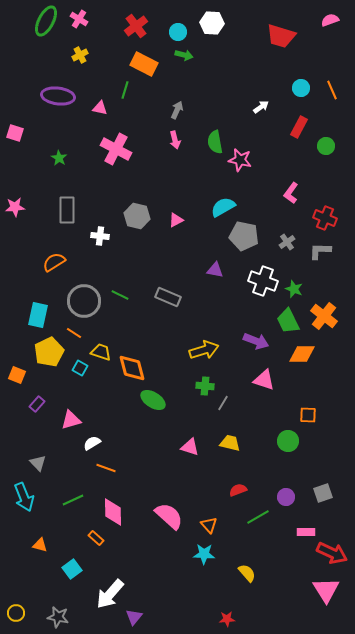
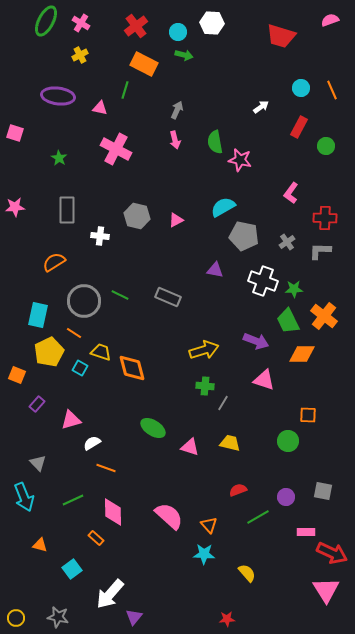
pink cross at (79, 19): moved 2 px right, 4 px down
red cross at (325, 218): rotated 20 degrees counterclockwise
green star at (294, 289): rotated 24 degrees counterclockwise
green ellipse at (153, 400): moved 28 px down
gray square at (323, 493): moved 2 px up; rotated 30 degrees clockwise
yellow circle at (16, 613): moved 5 px down
